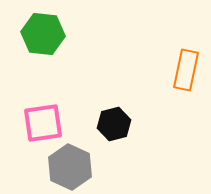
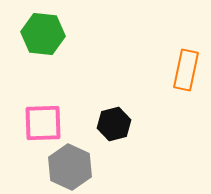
pink square: rotated 6 degrees clockwise
